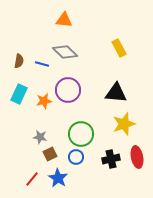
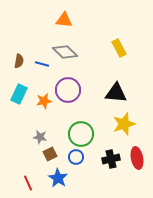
red ellipse: moved 1 px down
red line: moved 4 px left, 4 px down; rotated 63 degrees counterclockwise
